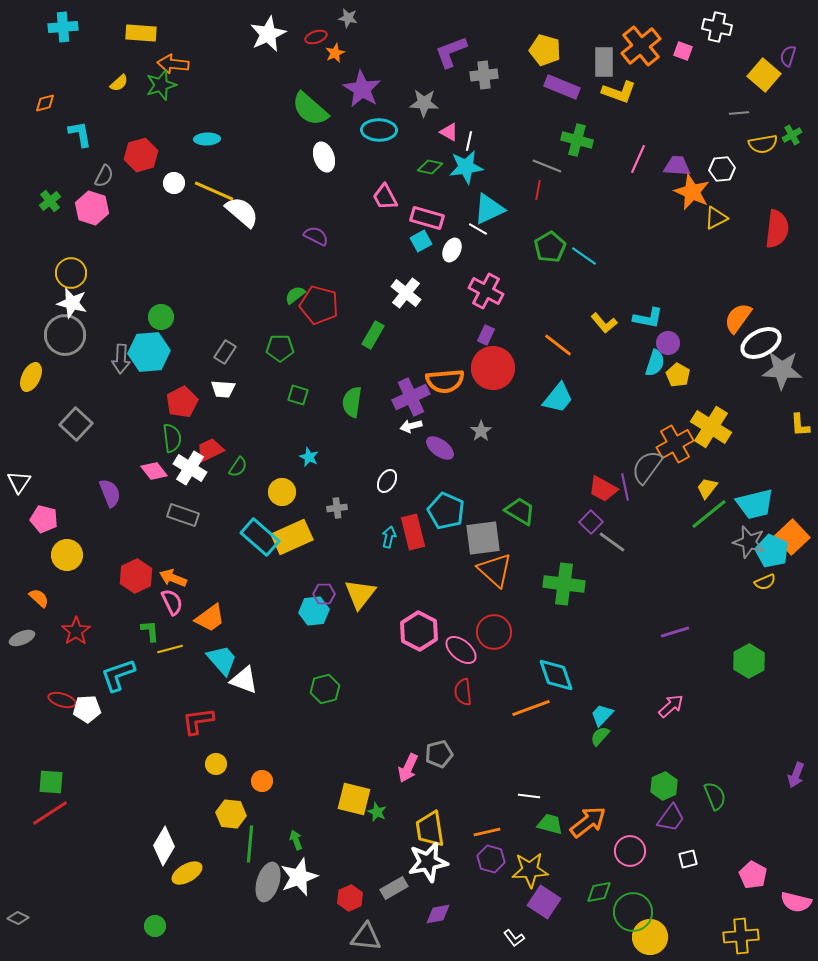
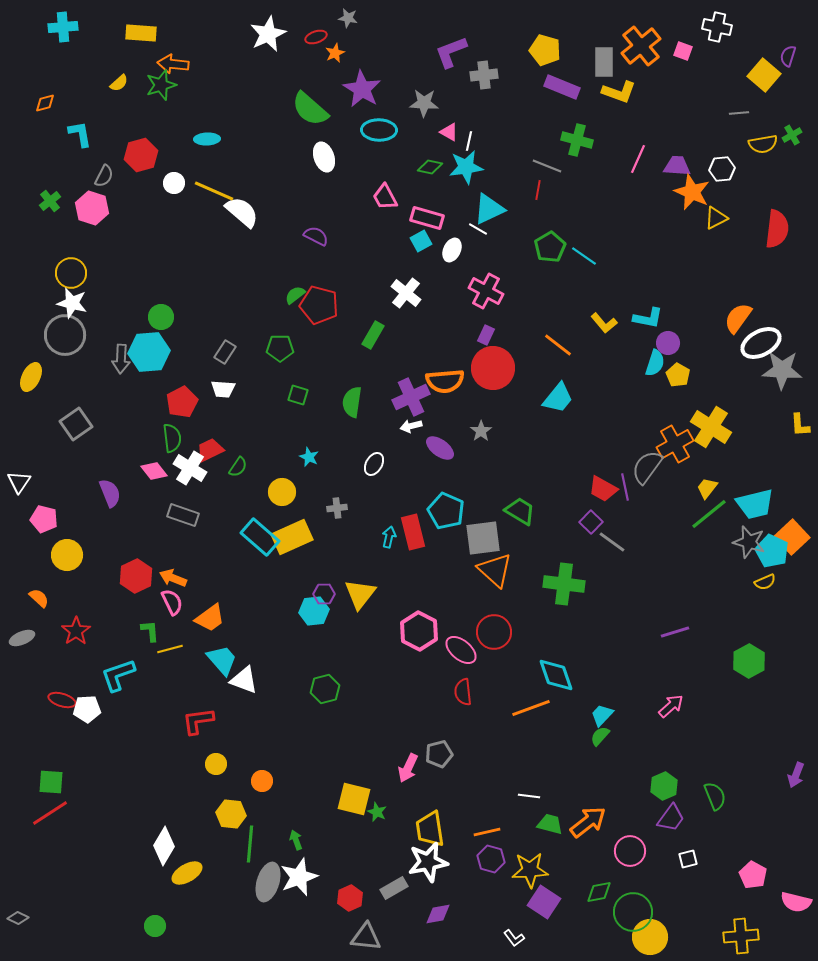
gray square at (76, 424): rotated 12 degrees clockwise
white ellipse at (387, 481): moved 13 px left, 17 px up
